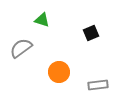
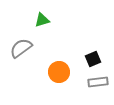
green triangle: rotated 35 degrees counterclockwise
black square: moved 2 px right, 26 px down
gray rectangle: moved 3 px up
